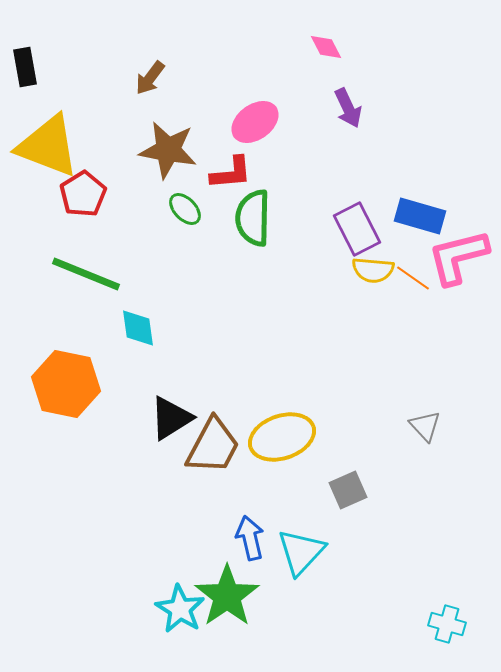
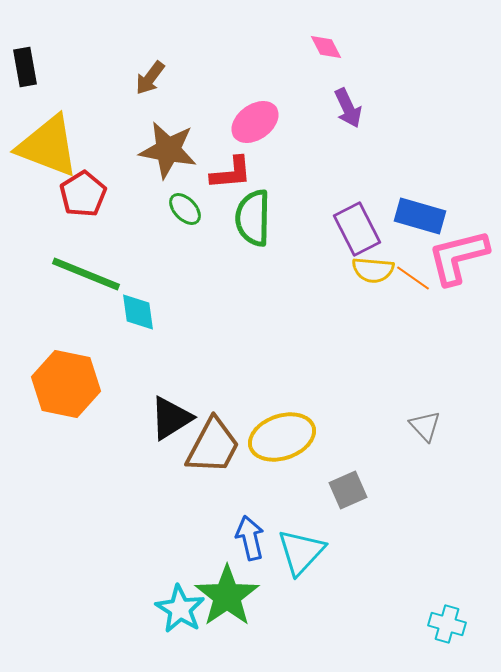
cyan diamond: moved 16 px up
